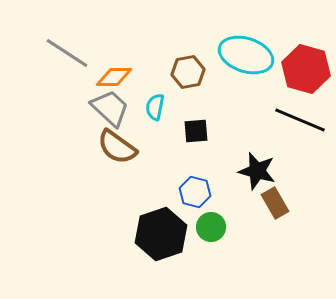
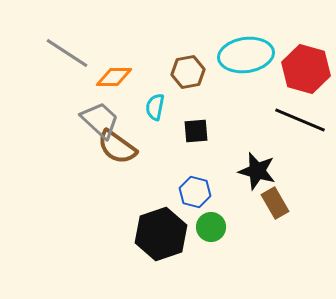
cyan ellipse: rotated 26 degrees counterclockwise
gray trapezoid: moved 10 px left, 12 px down
